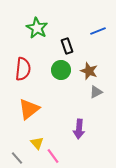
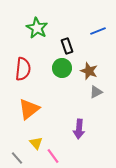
green circle: moved 1 px right, 2 px up
yellow triangle: moved 1 px left
